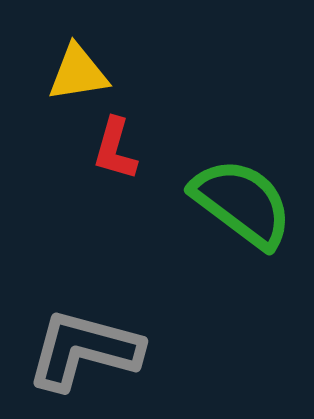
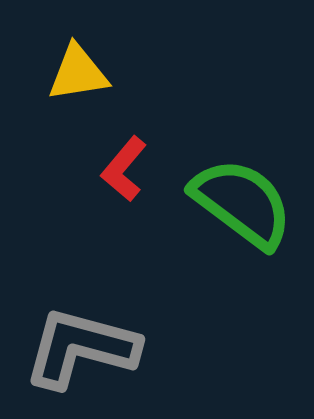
red L-shape: moved 9 px right, 20 px down; rotated 24 degrees clockwise
gray L-shape: moved 3 px left, 2 px up
